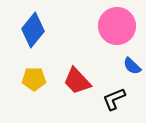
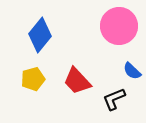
pink circle: moved 2 px right
blue diamond: moved 7 px right, 5 px down
blue semicircle: moved 5 px down
yellow pentagon: moved 1 px left; rotated 15 degrees counterclockwise
